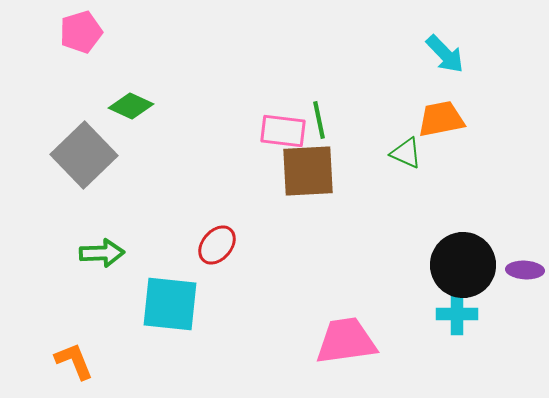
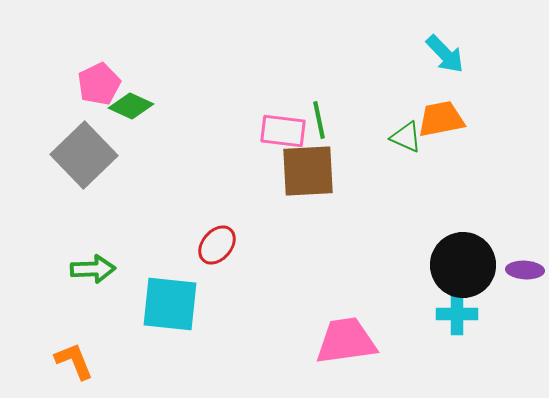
pink pentagon: moved 18 px right, 52 px down; rotated 9 degrees counterclockwise
green triangle: moved 16 px up
green arrow: moved 9 px left, 16 px down
